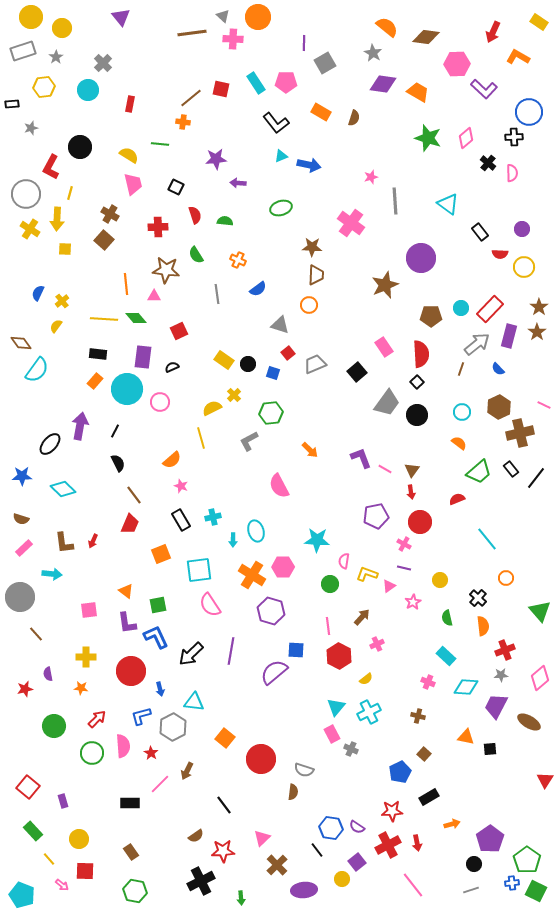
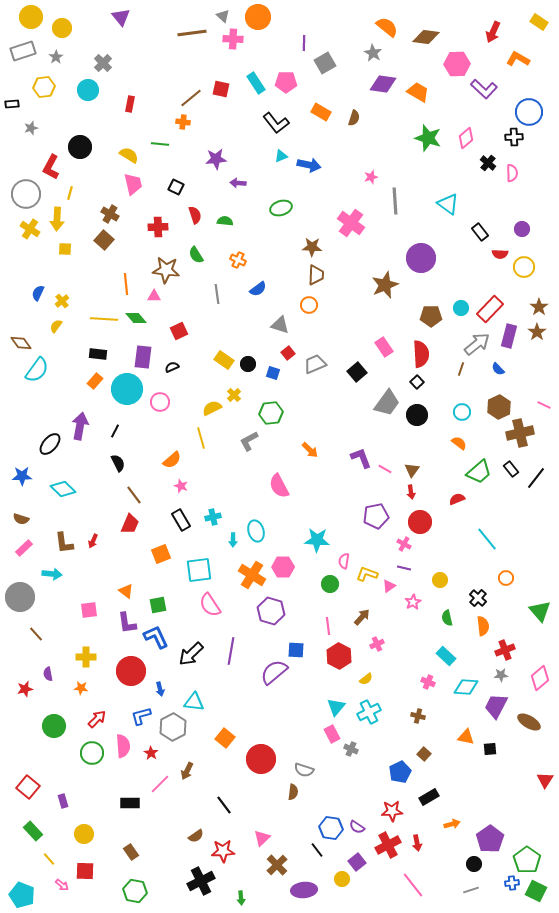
orange L-shape at (518, 57): moved 2 px down
yellow circle at (79, 839): moved 5 px right, 5 px up
